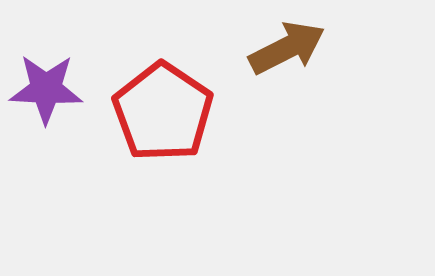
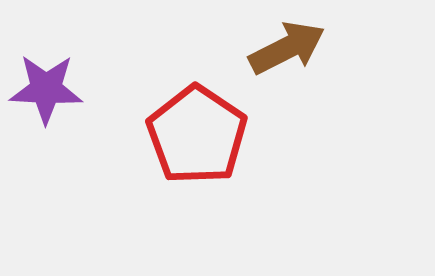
red pentagon: moved 34 px right, 23 px down
